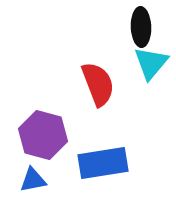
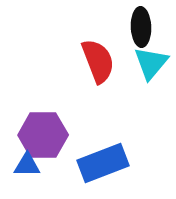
red semicircle: moved 23 px up
purple hexagon: rotated 15 degrees counterclockwise
blue rectangle: rotated 12 degrees counterclockwise
blue triangle: moved 6 px left, 15 px up; rotated 12 degrees clockwise
